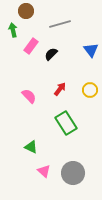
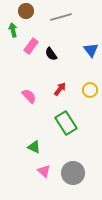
gray line: moved 1 px right, 7 px up
black semicircle: rotated 80 degrees counterclockwise
green triangle: moved 3 px right
